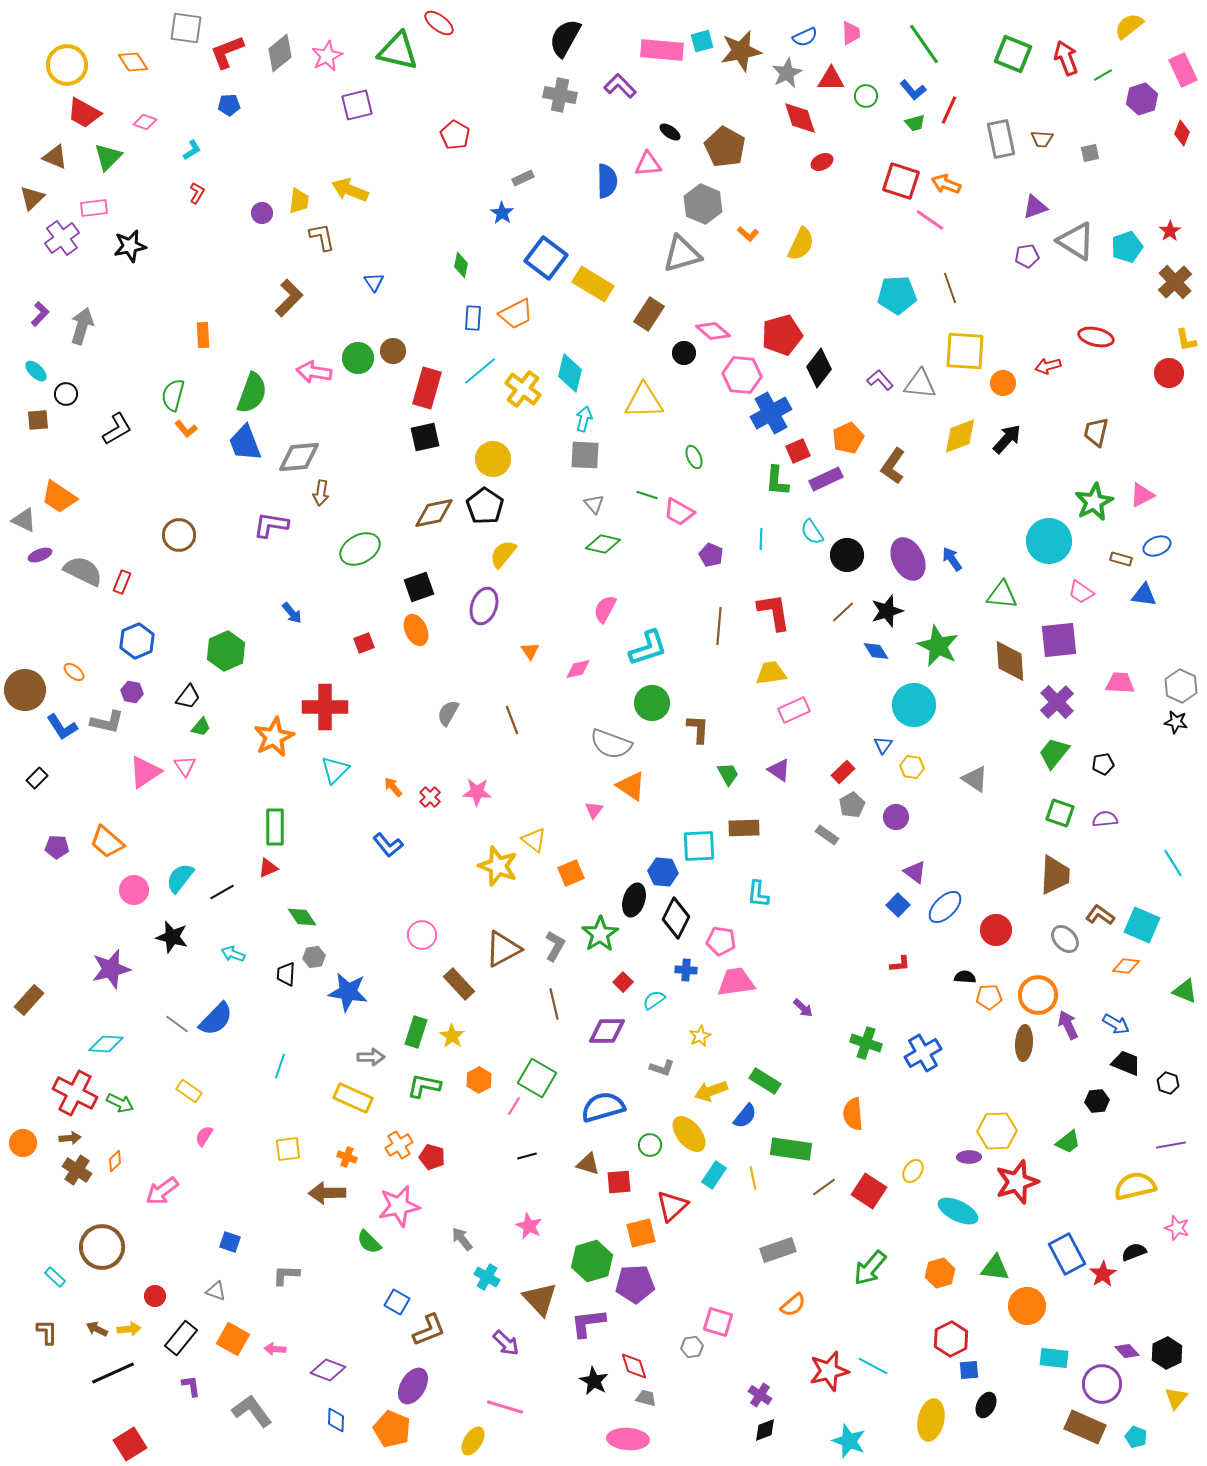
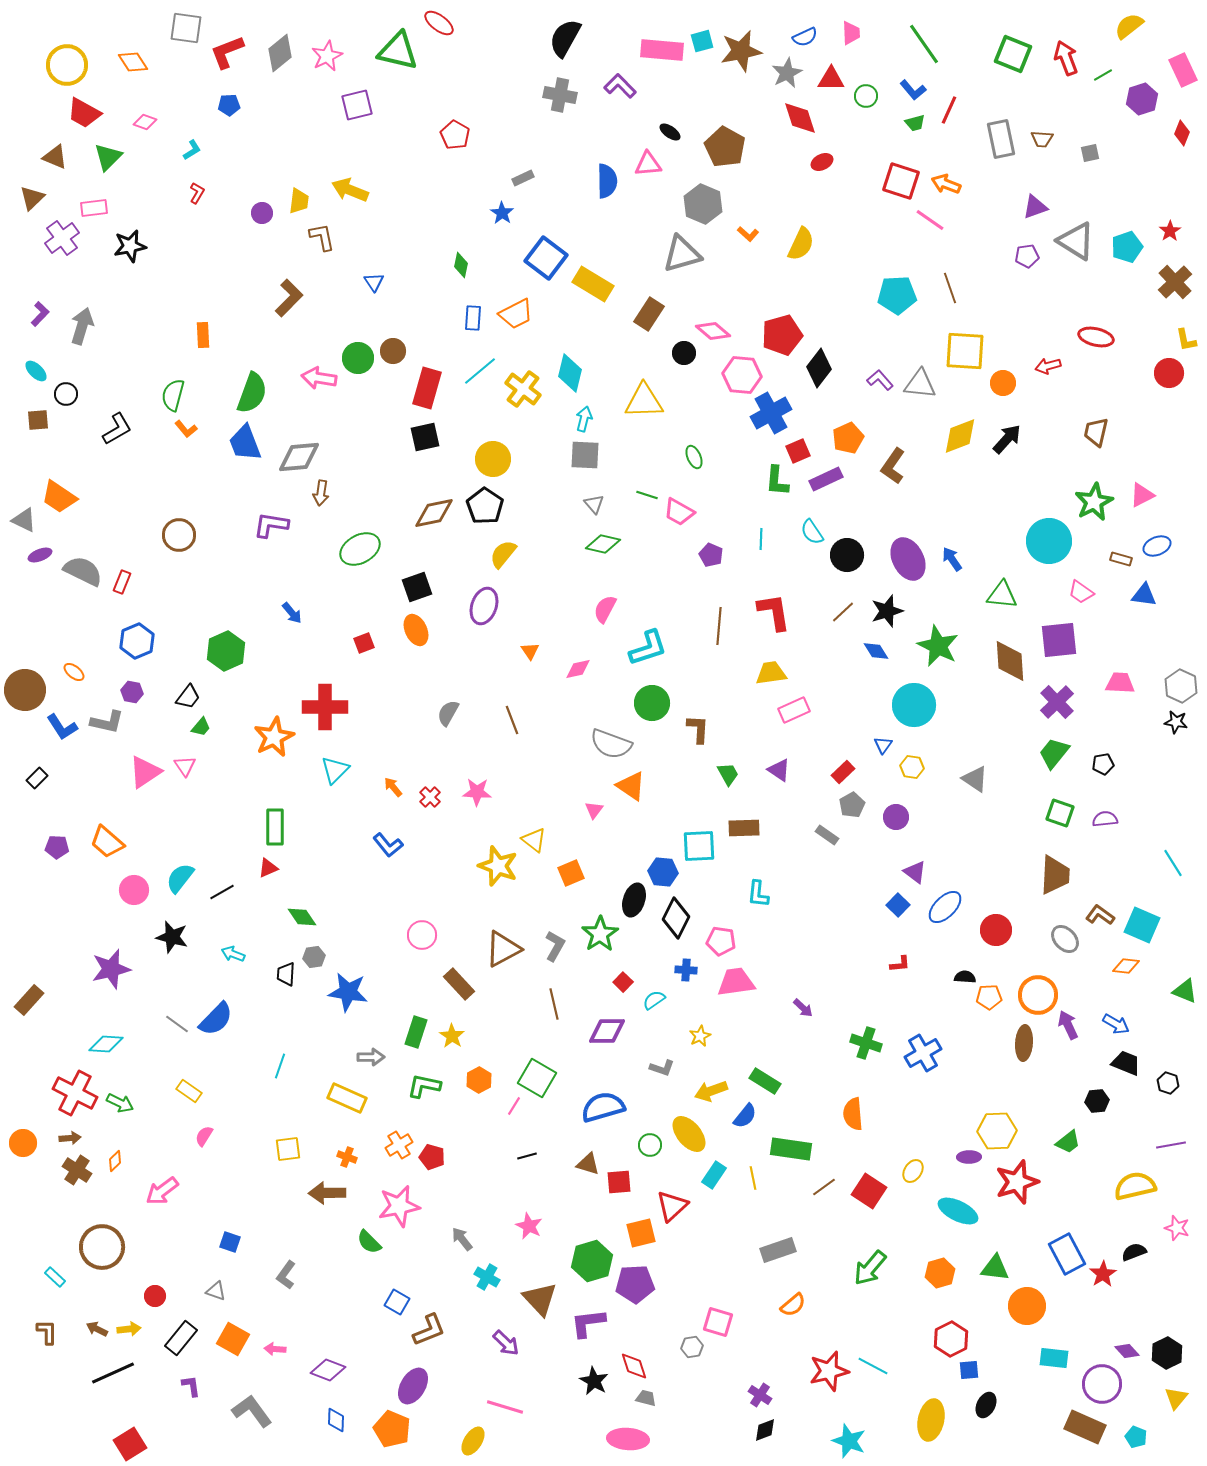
pink arrow at (314, 372): moved 5 px right, 6 px down
black square at (419, 587): moved 2 px left
yellow rectangle at (353, 1098): moved 6 px left
gray L-shape at (286, 1275): rotated 56 degrees counterclockwise
